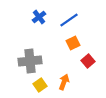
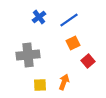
gray cross: moved 2 px left, 6 px up
yellow square: rotated 32 degrees clockwise
